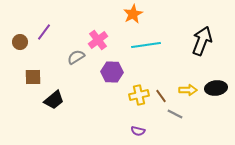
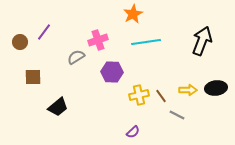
pink cross: rotated 18 degrees clockwise
cyan line: moved 3 px up
black trapezoid: moved 4 px right, 7 px down
gray line: moved 2 px right, 1 px down
purple semicircle: moved 5 px left, 1 px down; rotated 56 degrees counterclockwise
